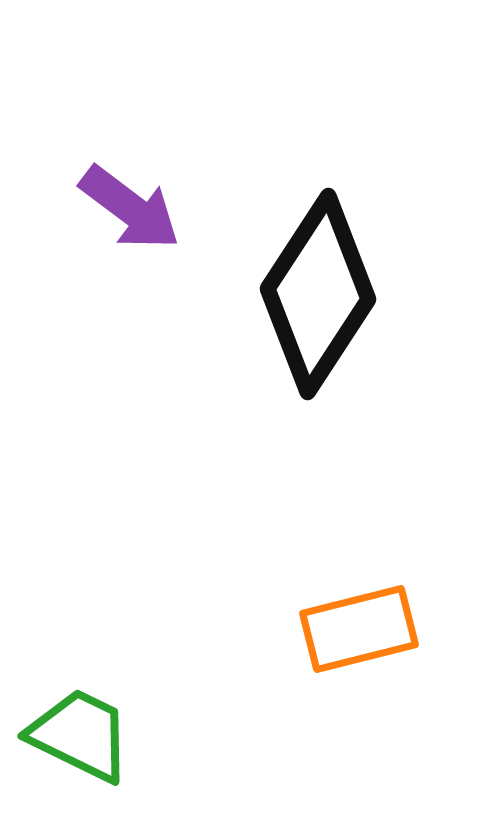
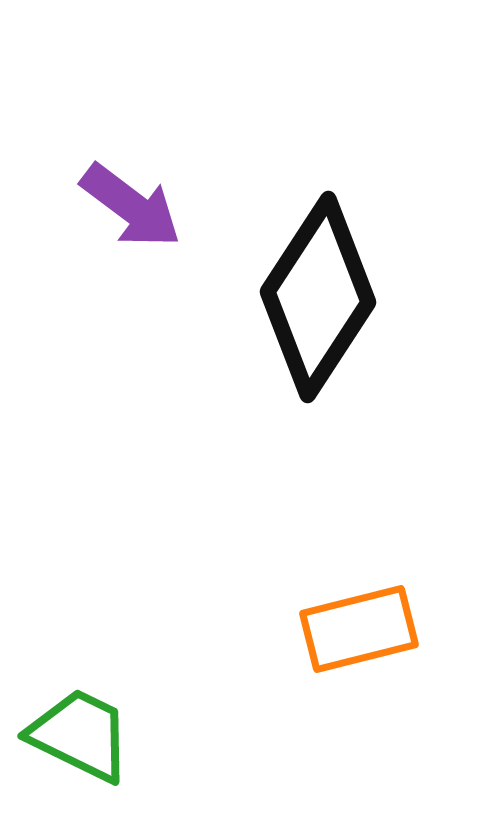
purple arrow: moved 1 px right, 2 px up
black diamond: moved 3 px down
